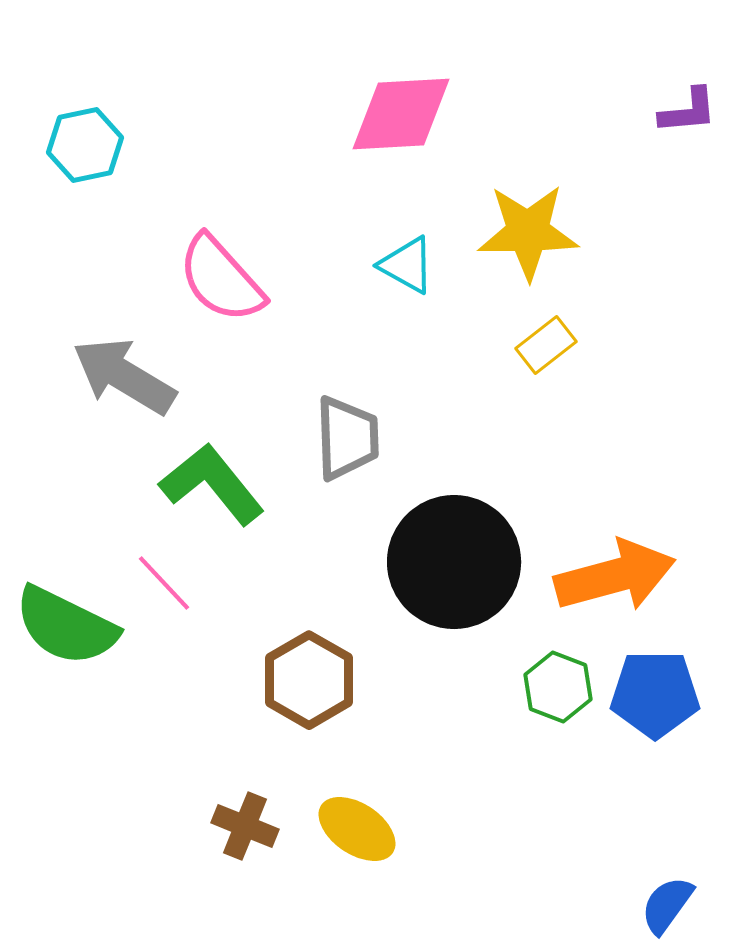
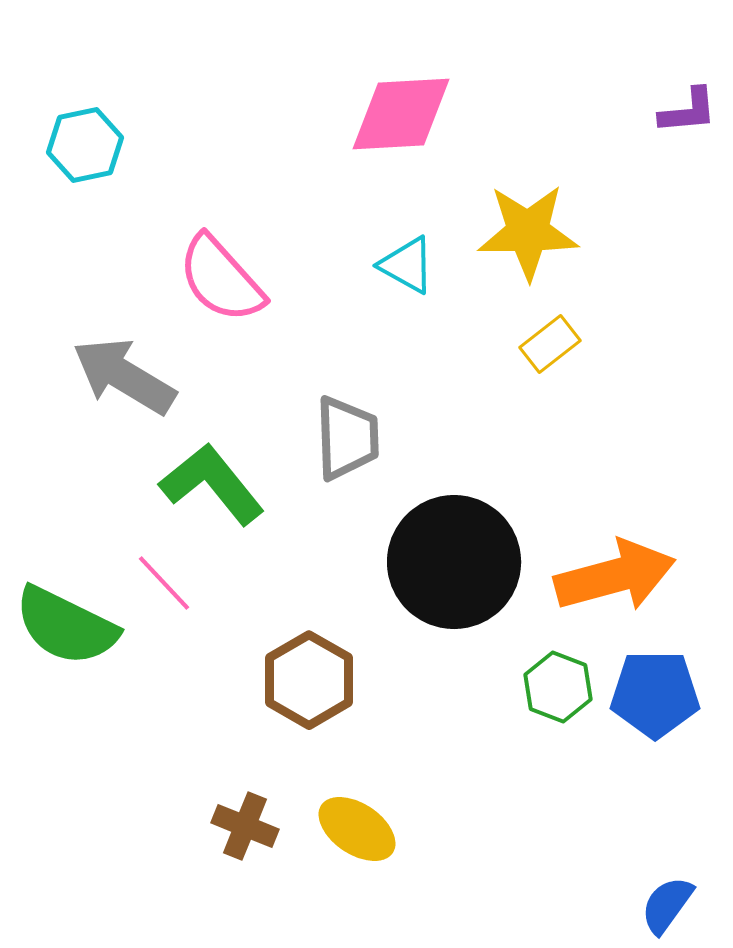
yellow rectangle: moved 4 px right, 1 px up
